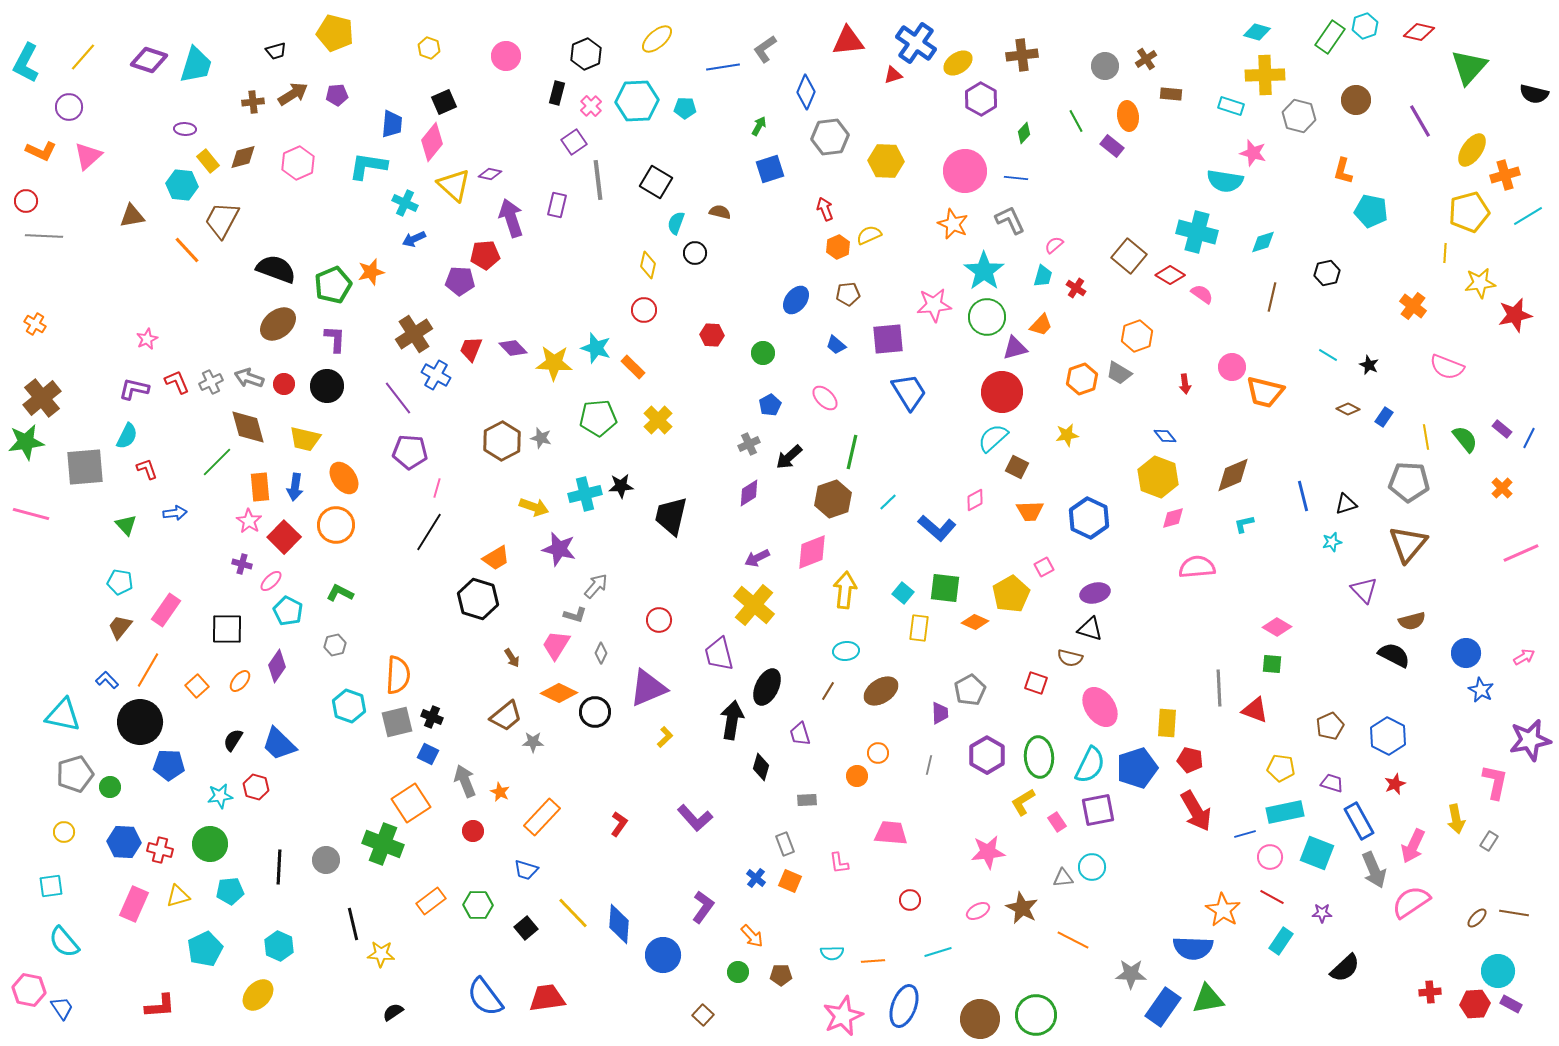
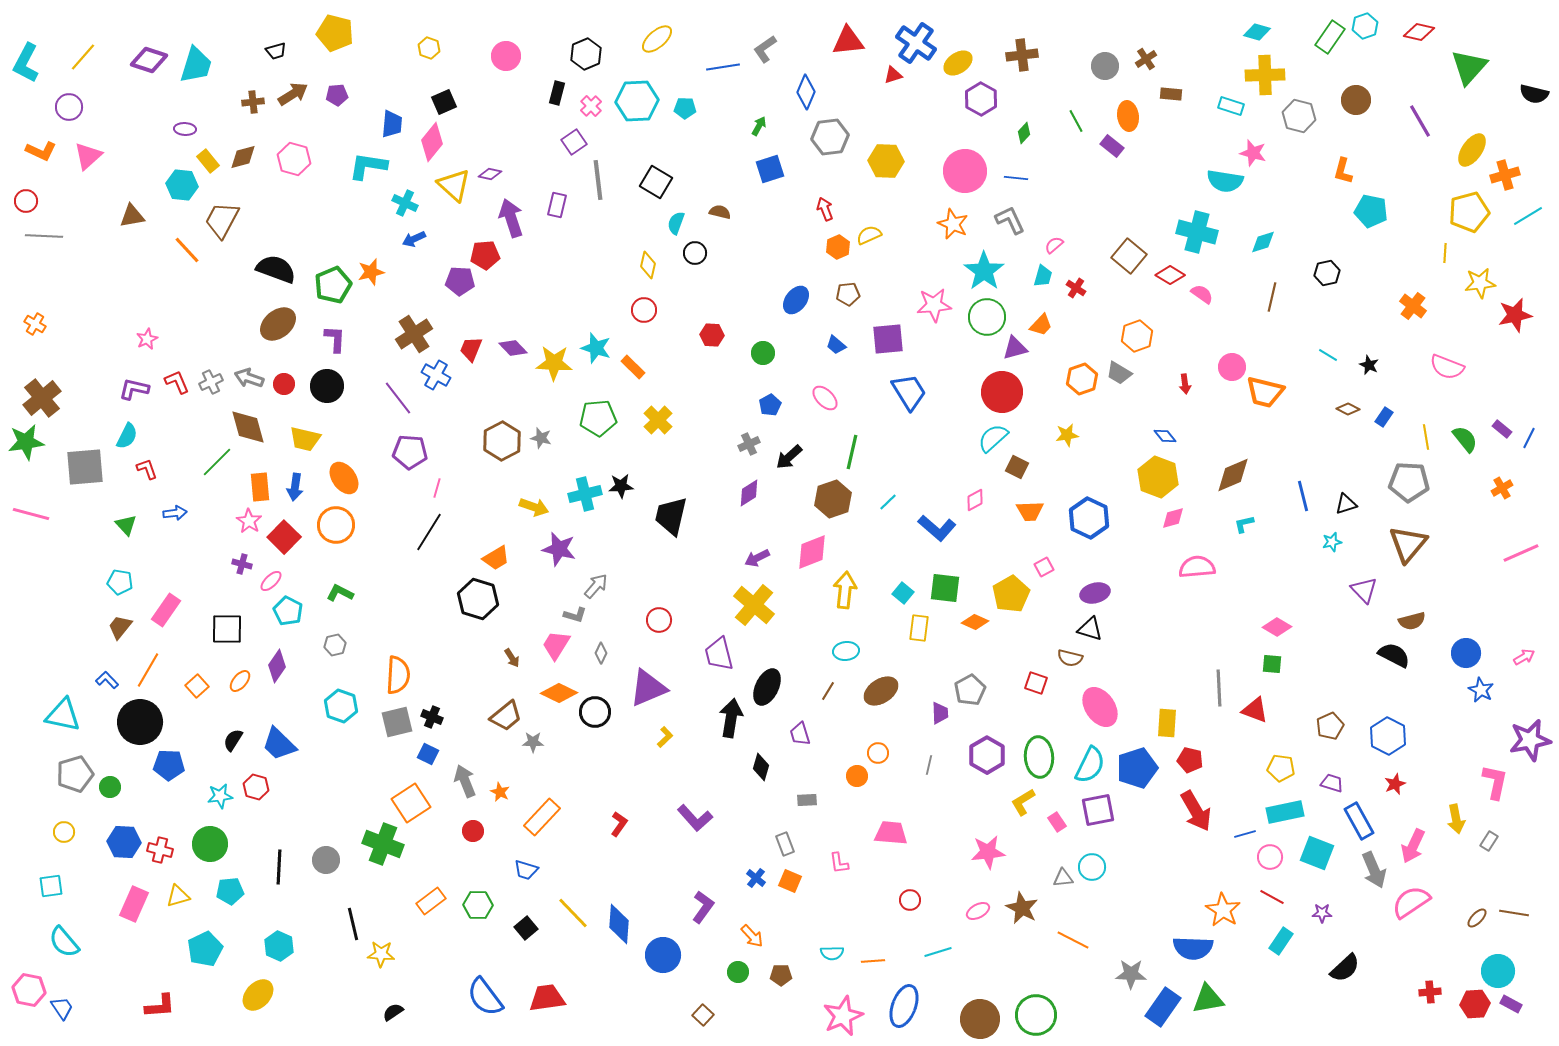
pink hexagon at (298, 163): moved 4 px left, 4 px up; rotated 20 degrees counterclockwise
orange cross at (1502, 488): rotated 15 degrees clockwise
cyan hexagon at (349, 706): moved 8 px left
black arrow at (732, 720): moved 1 px left, 2 px up
